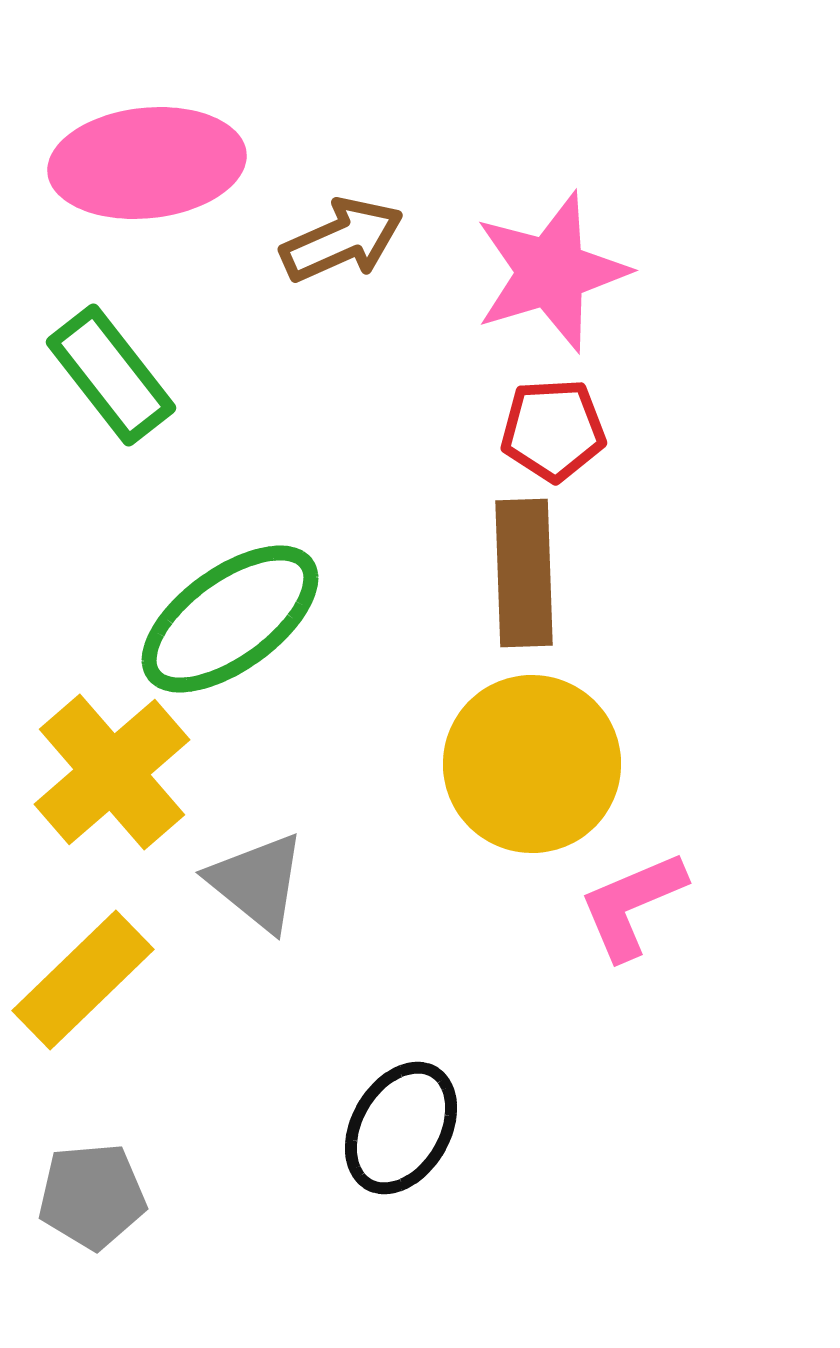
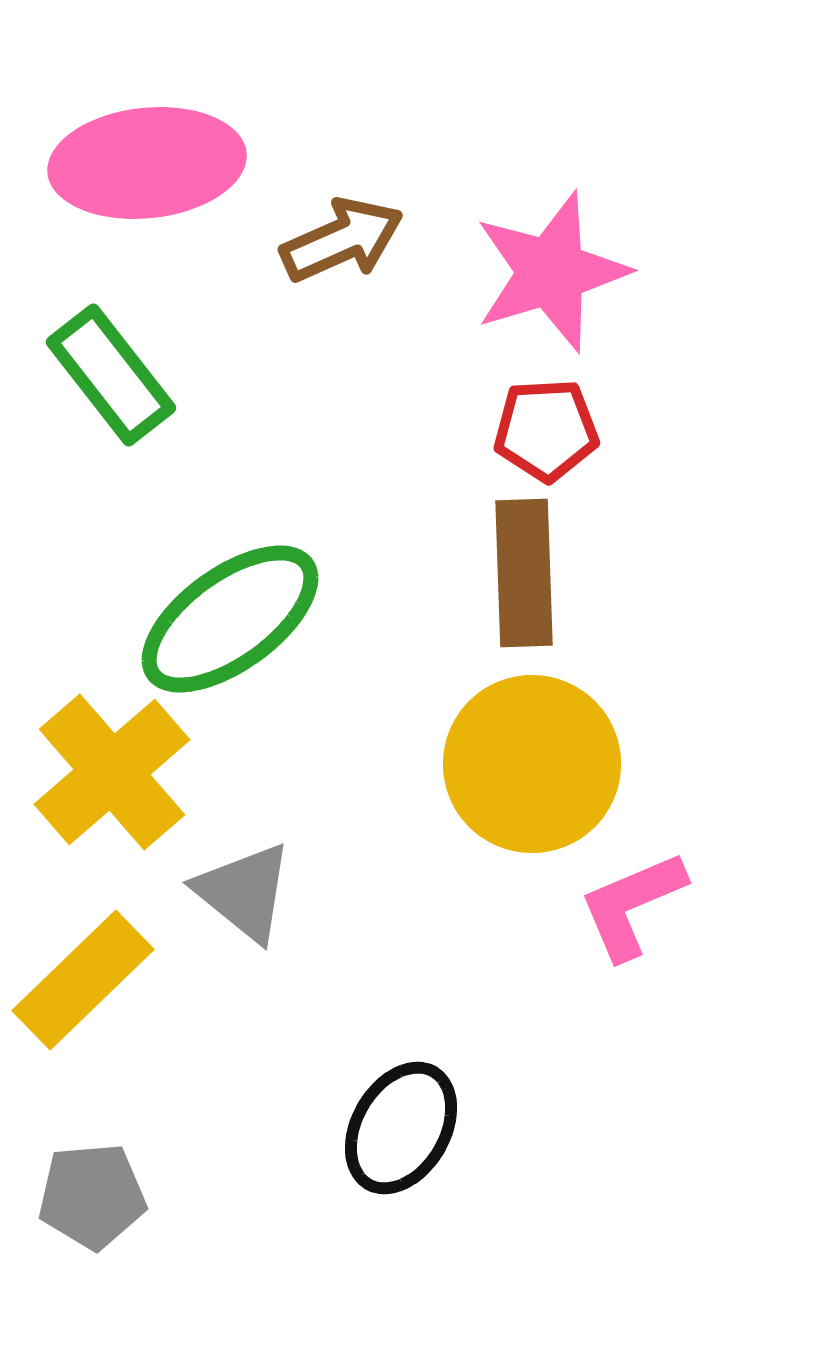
red pentagon: moved 7 px left
gray triangle: moved 13 px left, 10 px down
